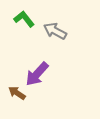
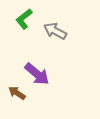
green L-shape: rotated 90 degrees counterclockwise
purple arrow: rotated 92 degrees counterclockwise
